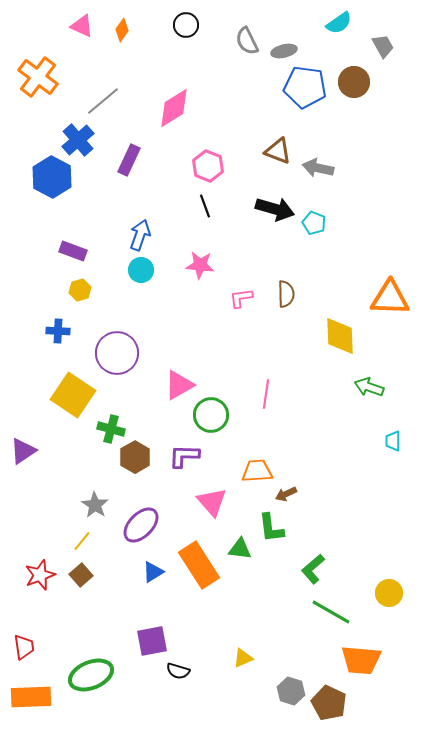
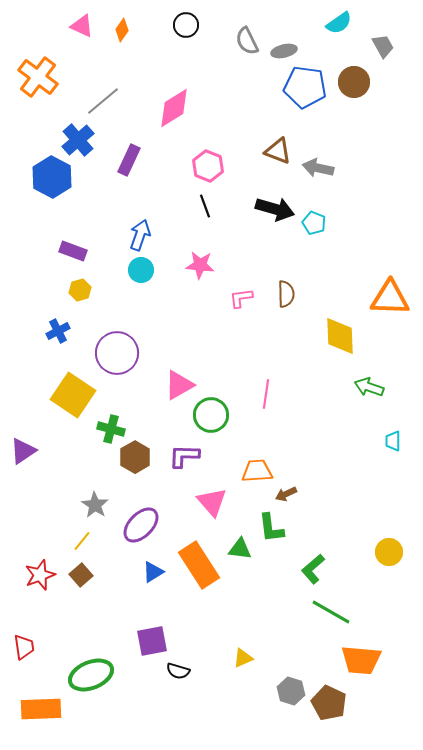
blue cross at (58, 331): rotated 30 degrees counterclockwise
yellow circle at (389, 593): moved 41 px up
orange rectangle at (31, 697): moved 10 px right, 12 px down
